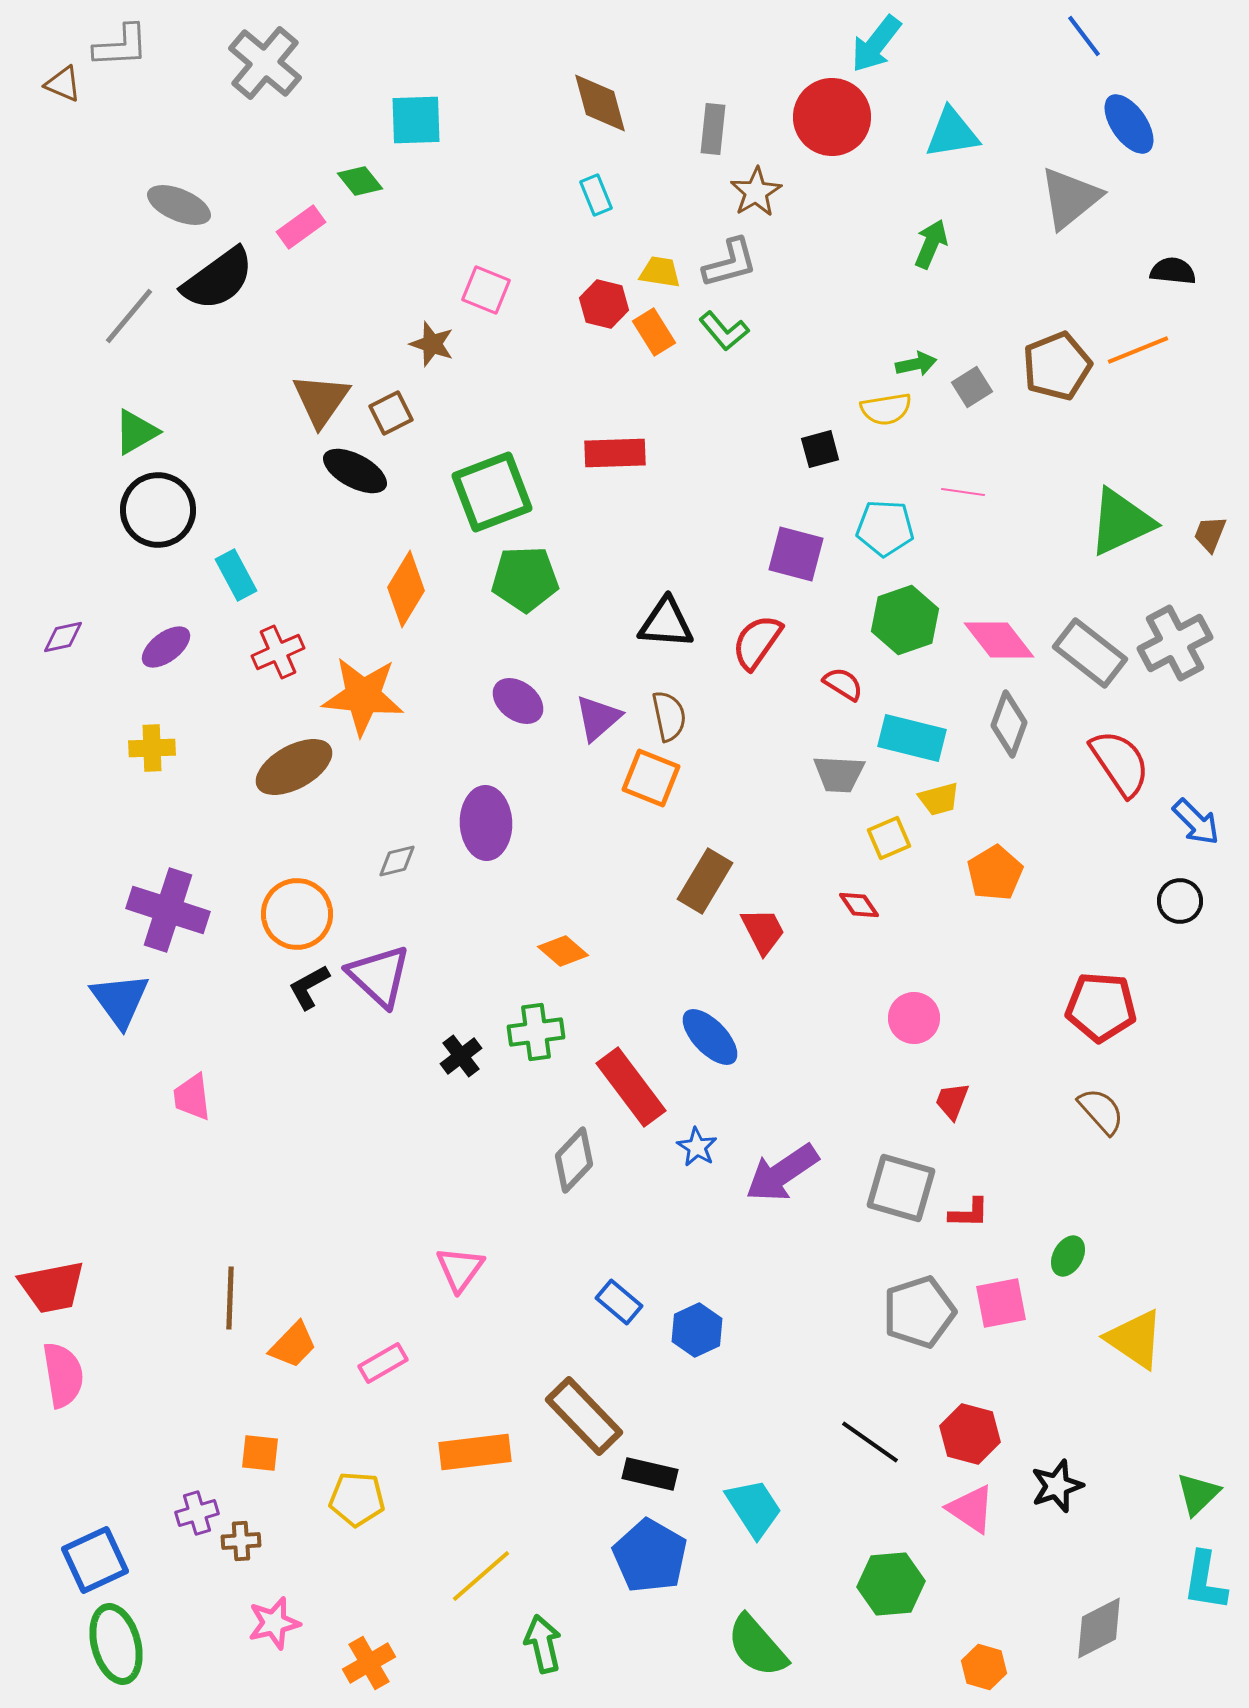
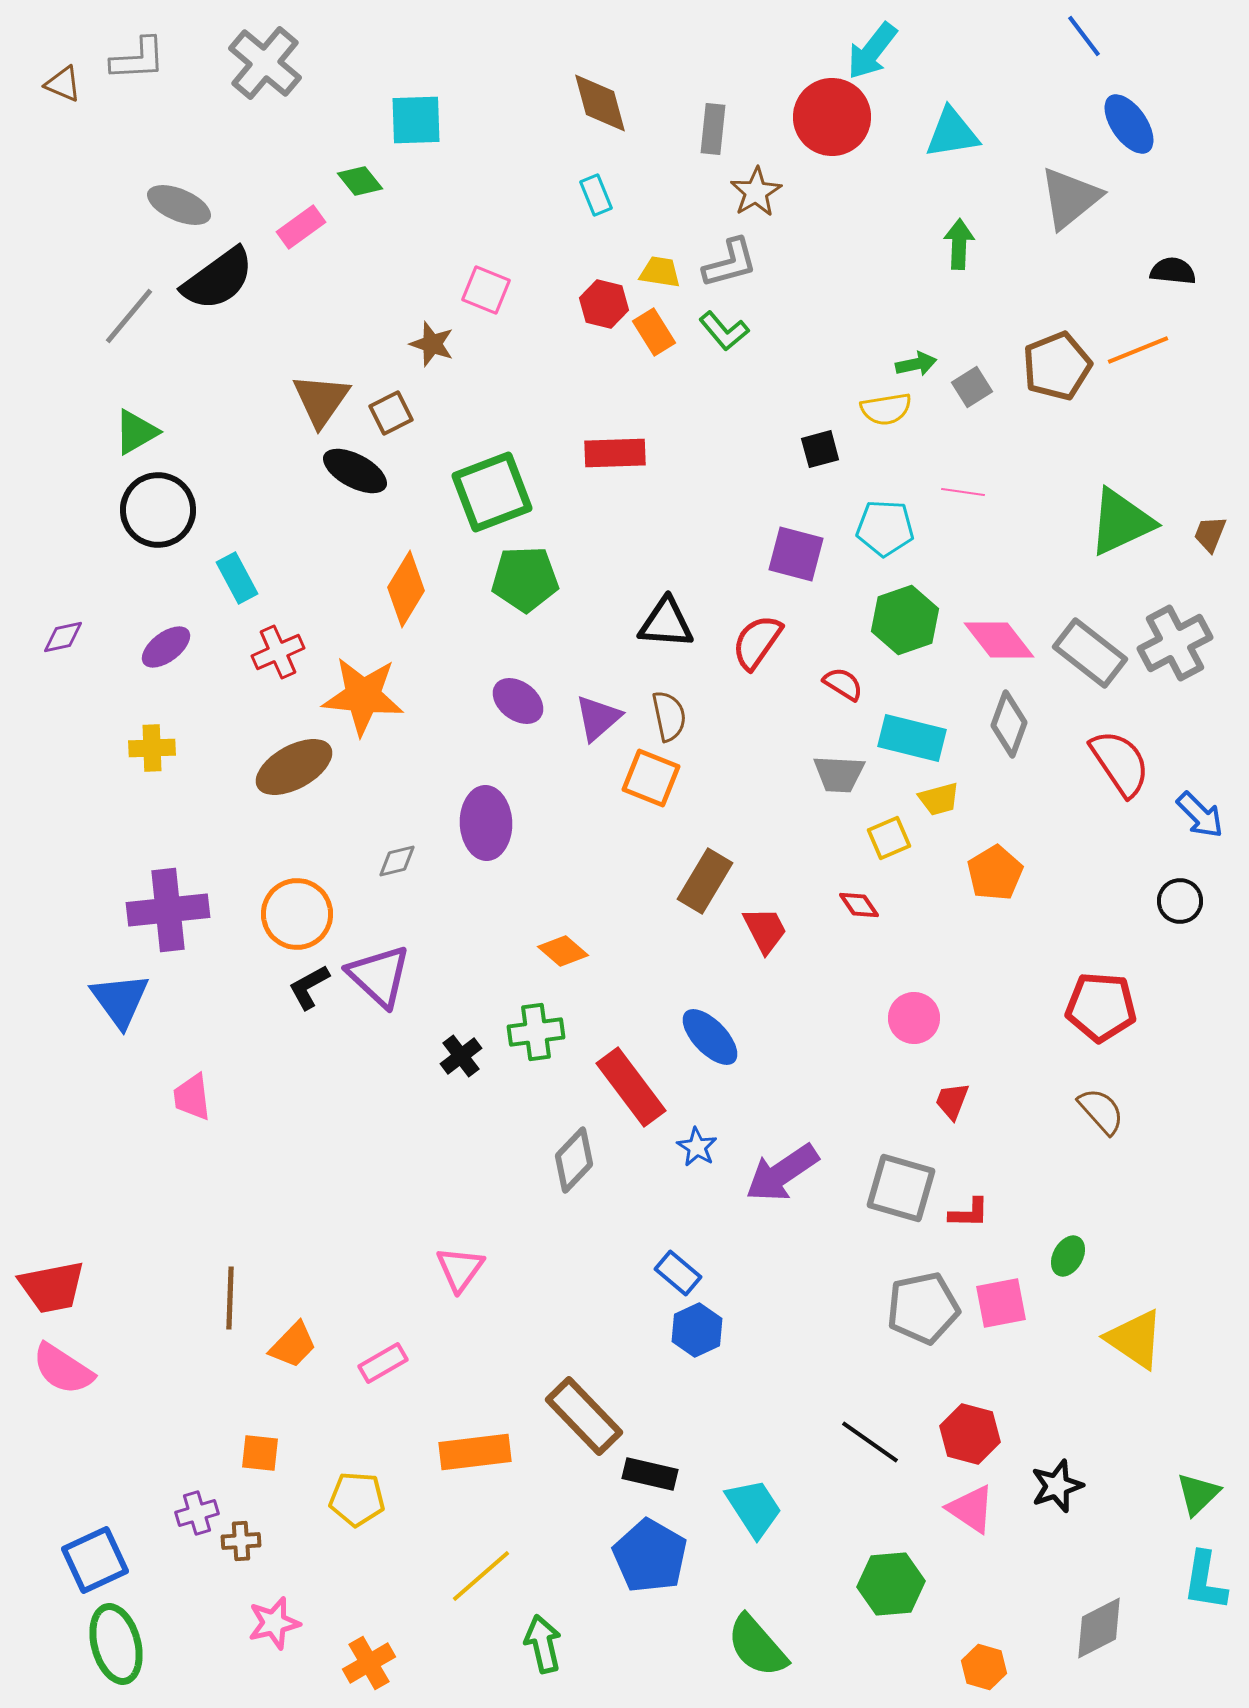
cyan arrow at (876, 44): moved 4 px left, 7 px down
gray L-shape at (121, 46): moved 17 px right, 13 px down
green arrow at (931, 244): moved 28 px right; rotated 21 degrees counterclockwise
cyan rectangle at (236, 575): moved 1 px right, 3 px down
blue arrow at (1196, 822): moved 4 px right, 7 px up
purple cross at (168, 910): rotated 24 degrees counterclockwise
red trapezoid at (763, 931): moved 2 px right, 1 px up
blue rectangle at (619, 1302): moved 59 px right, 29 px up
gray pentagon at (919, 1312): moved 4 px right, 4 px up; rotated 6 degrees clockwise
pink semicircle at (63, 1375): moved 6 px up; rotated 132 degrees clockwise
